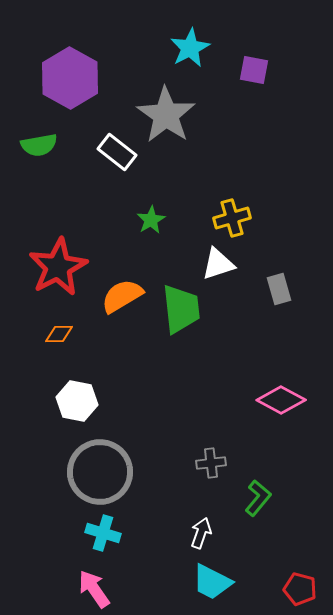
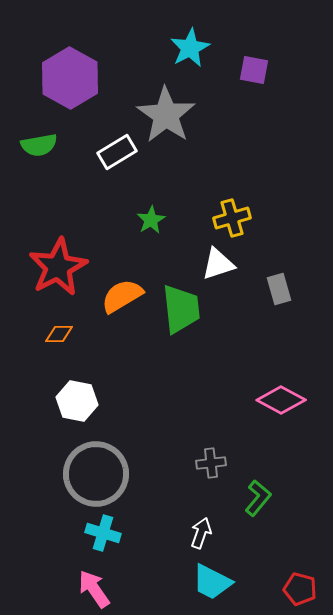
white rectangle: rotated 69 degrees counterclockwise
gray circle: moved 4 px left, 2 px down
